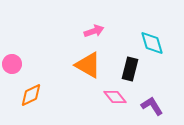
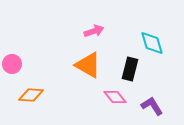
orange diamond: rotated 30 degrees clockwise
